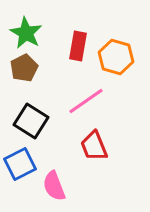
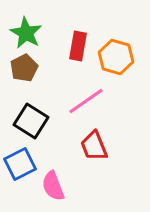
pink semicircle: moved 1 px left
